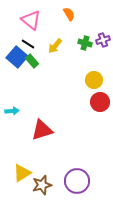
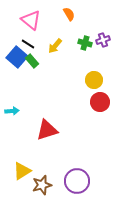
red triangle: moved 5 px right
yellow triangle: moved 2 px up
